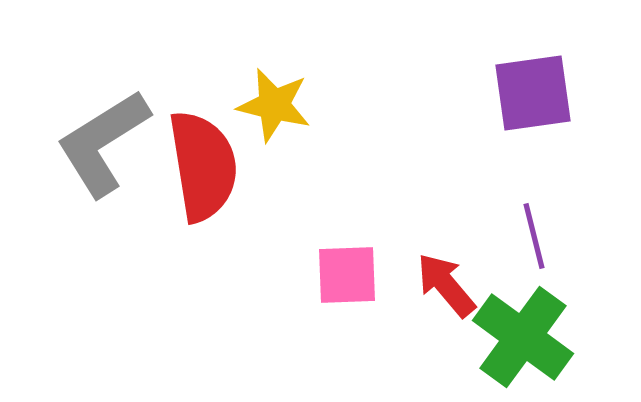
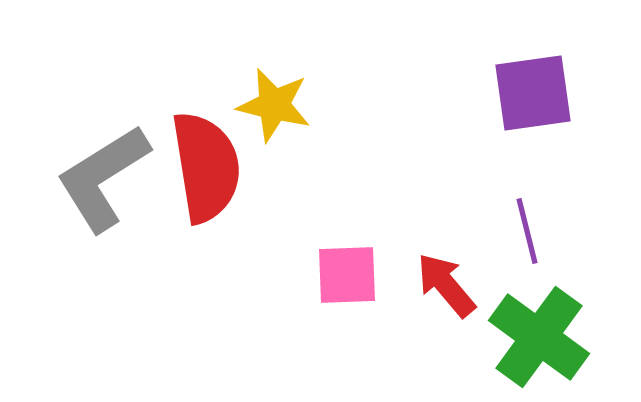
gray L-shape: moved 35 px down
red semicircle: moved 3 px right, 1 px down
purple line: moved 7 px left, 5 px up
green cross: moved 16 px right
